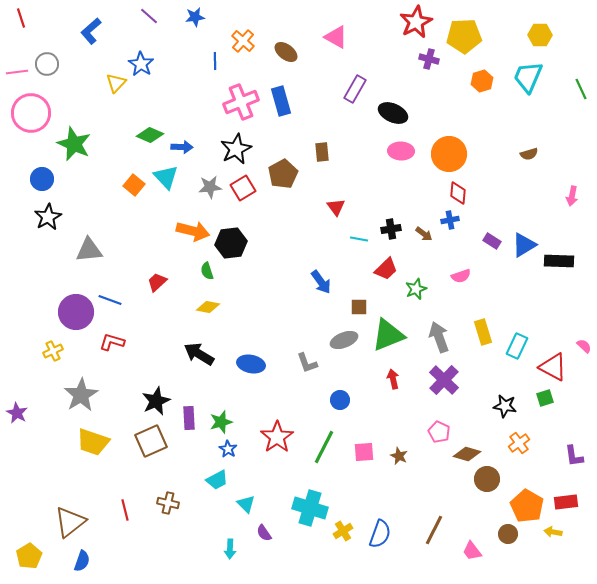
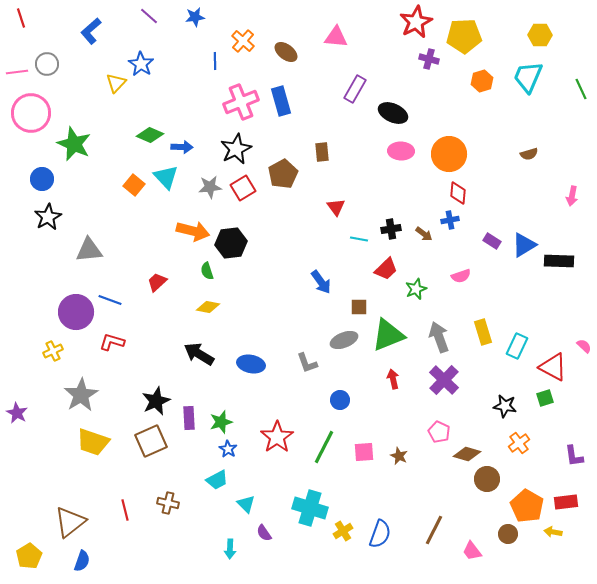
pink triangle at (336, 37): rotated 25 degrees counterclockwise
